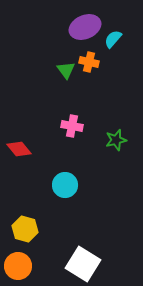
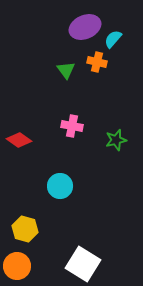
orange cross: moved 8 px right
red diamond: moved 9 px up; rotated 15 degrees counterclockwise
cyan circle: moved 5 px left, 1 px down
orange circle: moved 1 px left
